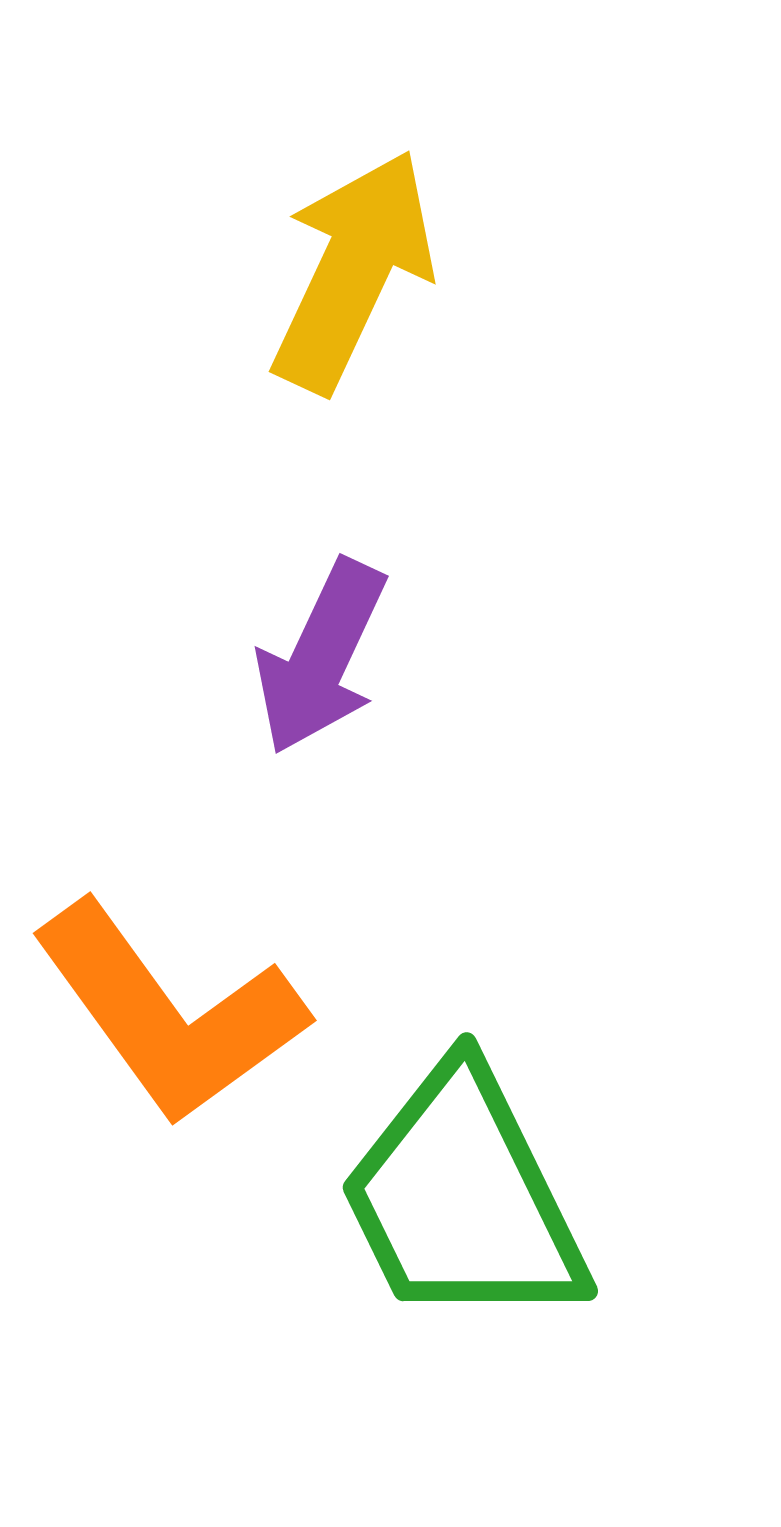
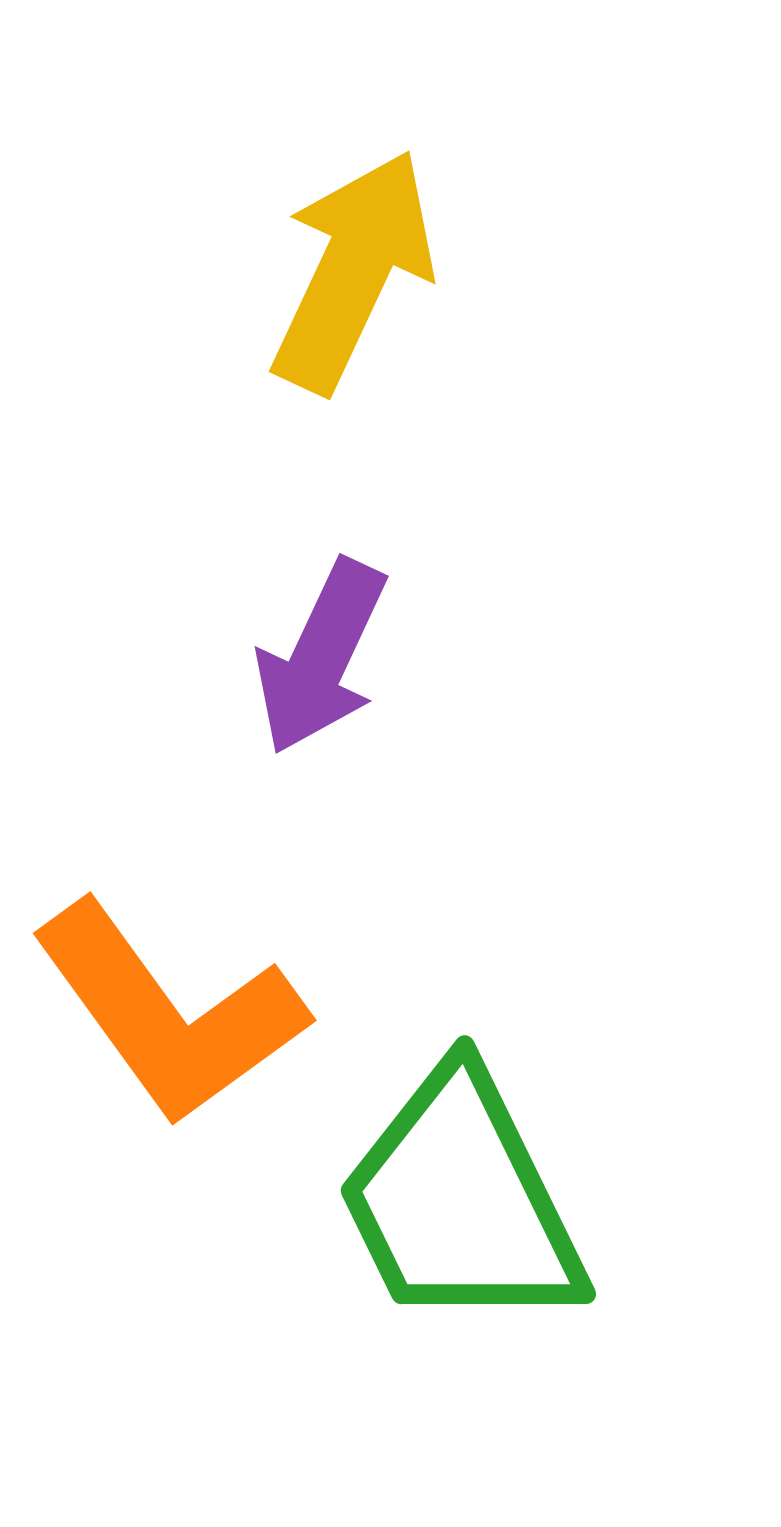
green trapezoid: moved 2 px left, 3 px down
